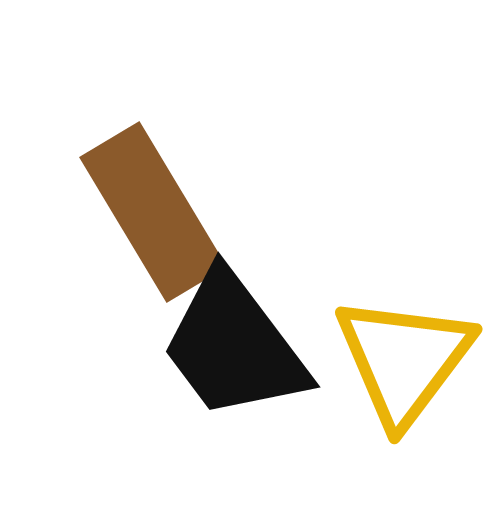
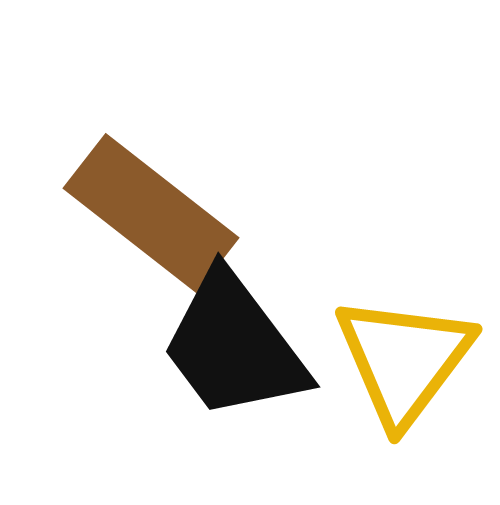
brown rectangle: moved 2 px left, 1 px down; rotated 21 degrees counterclockwise
